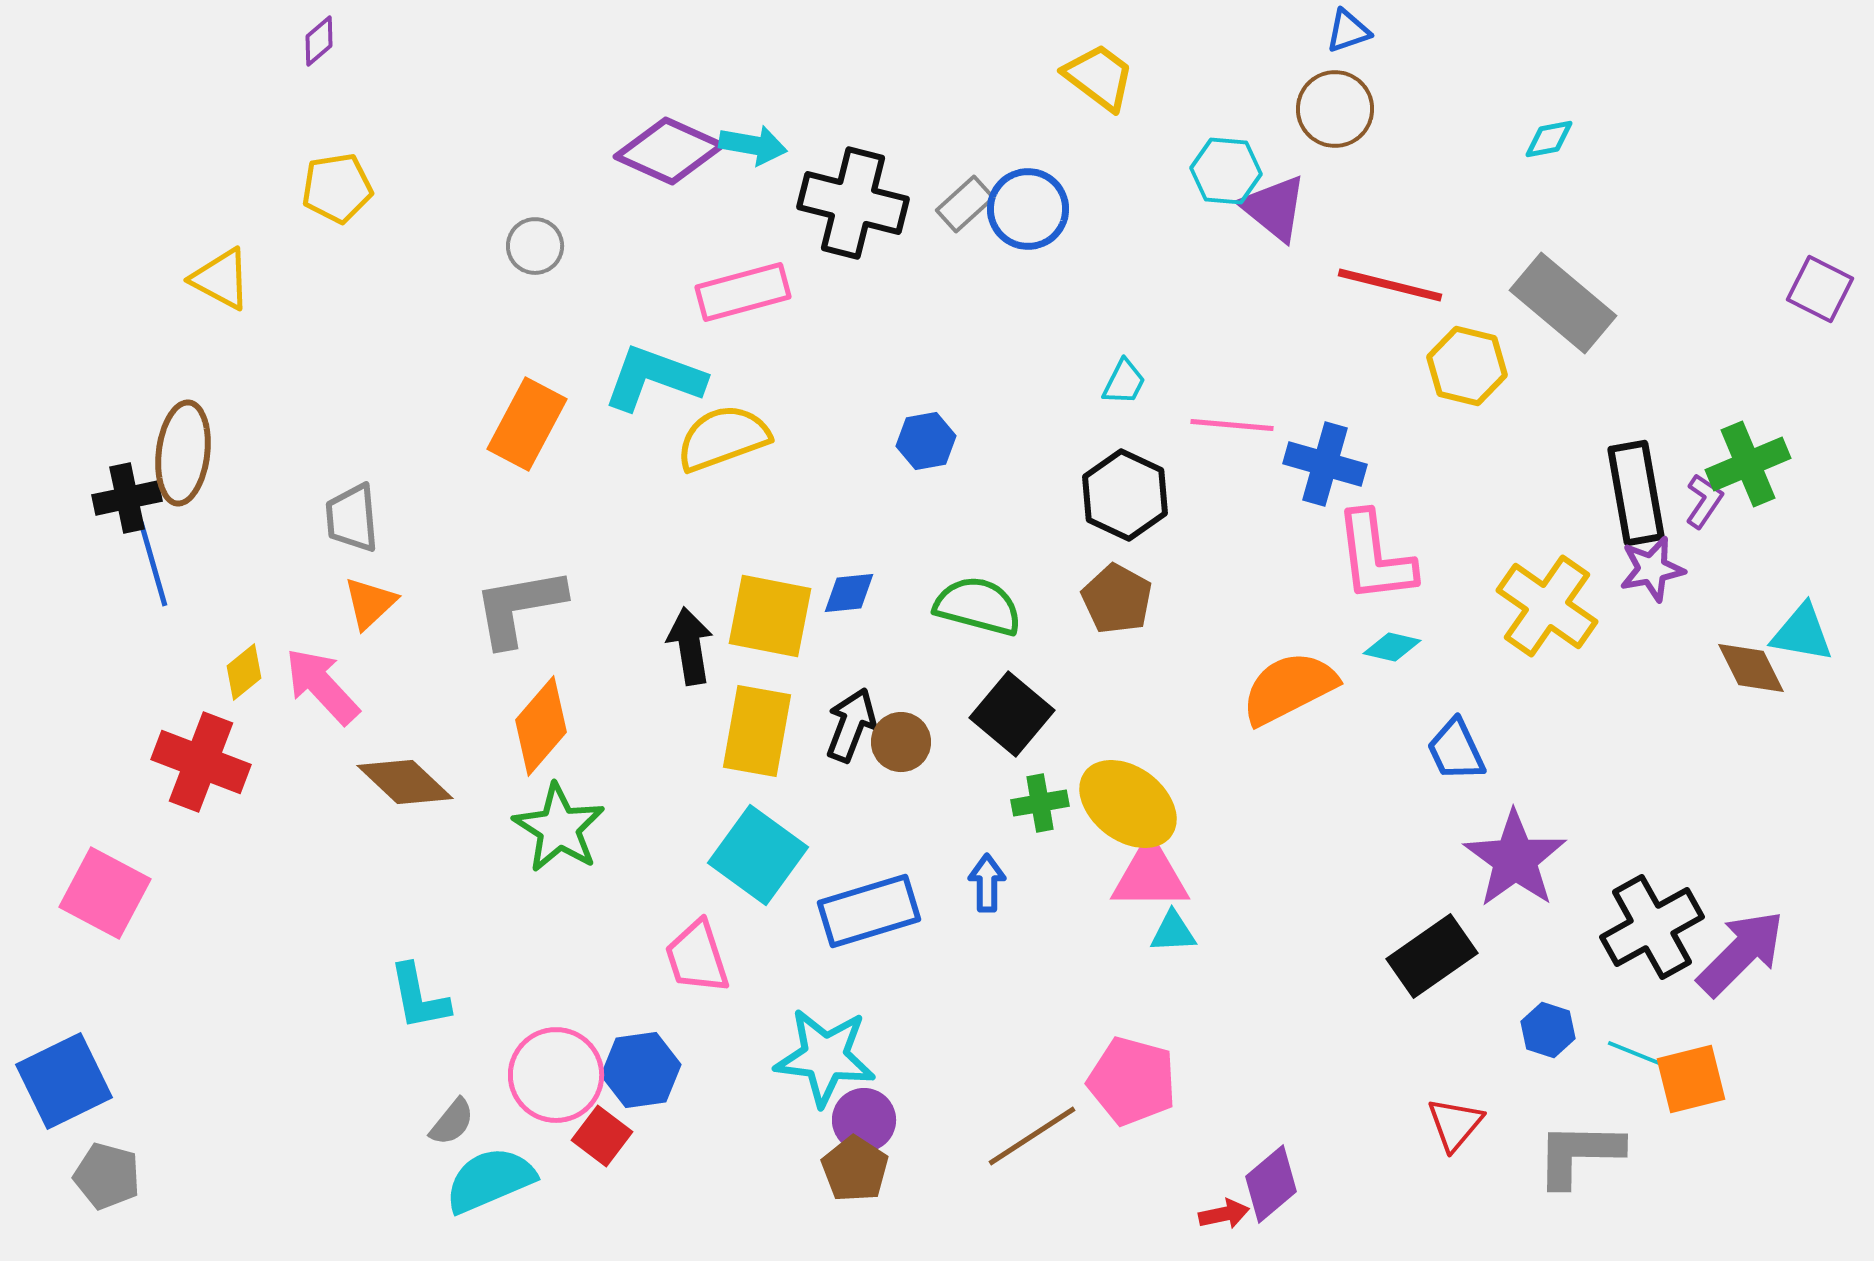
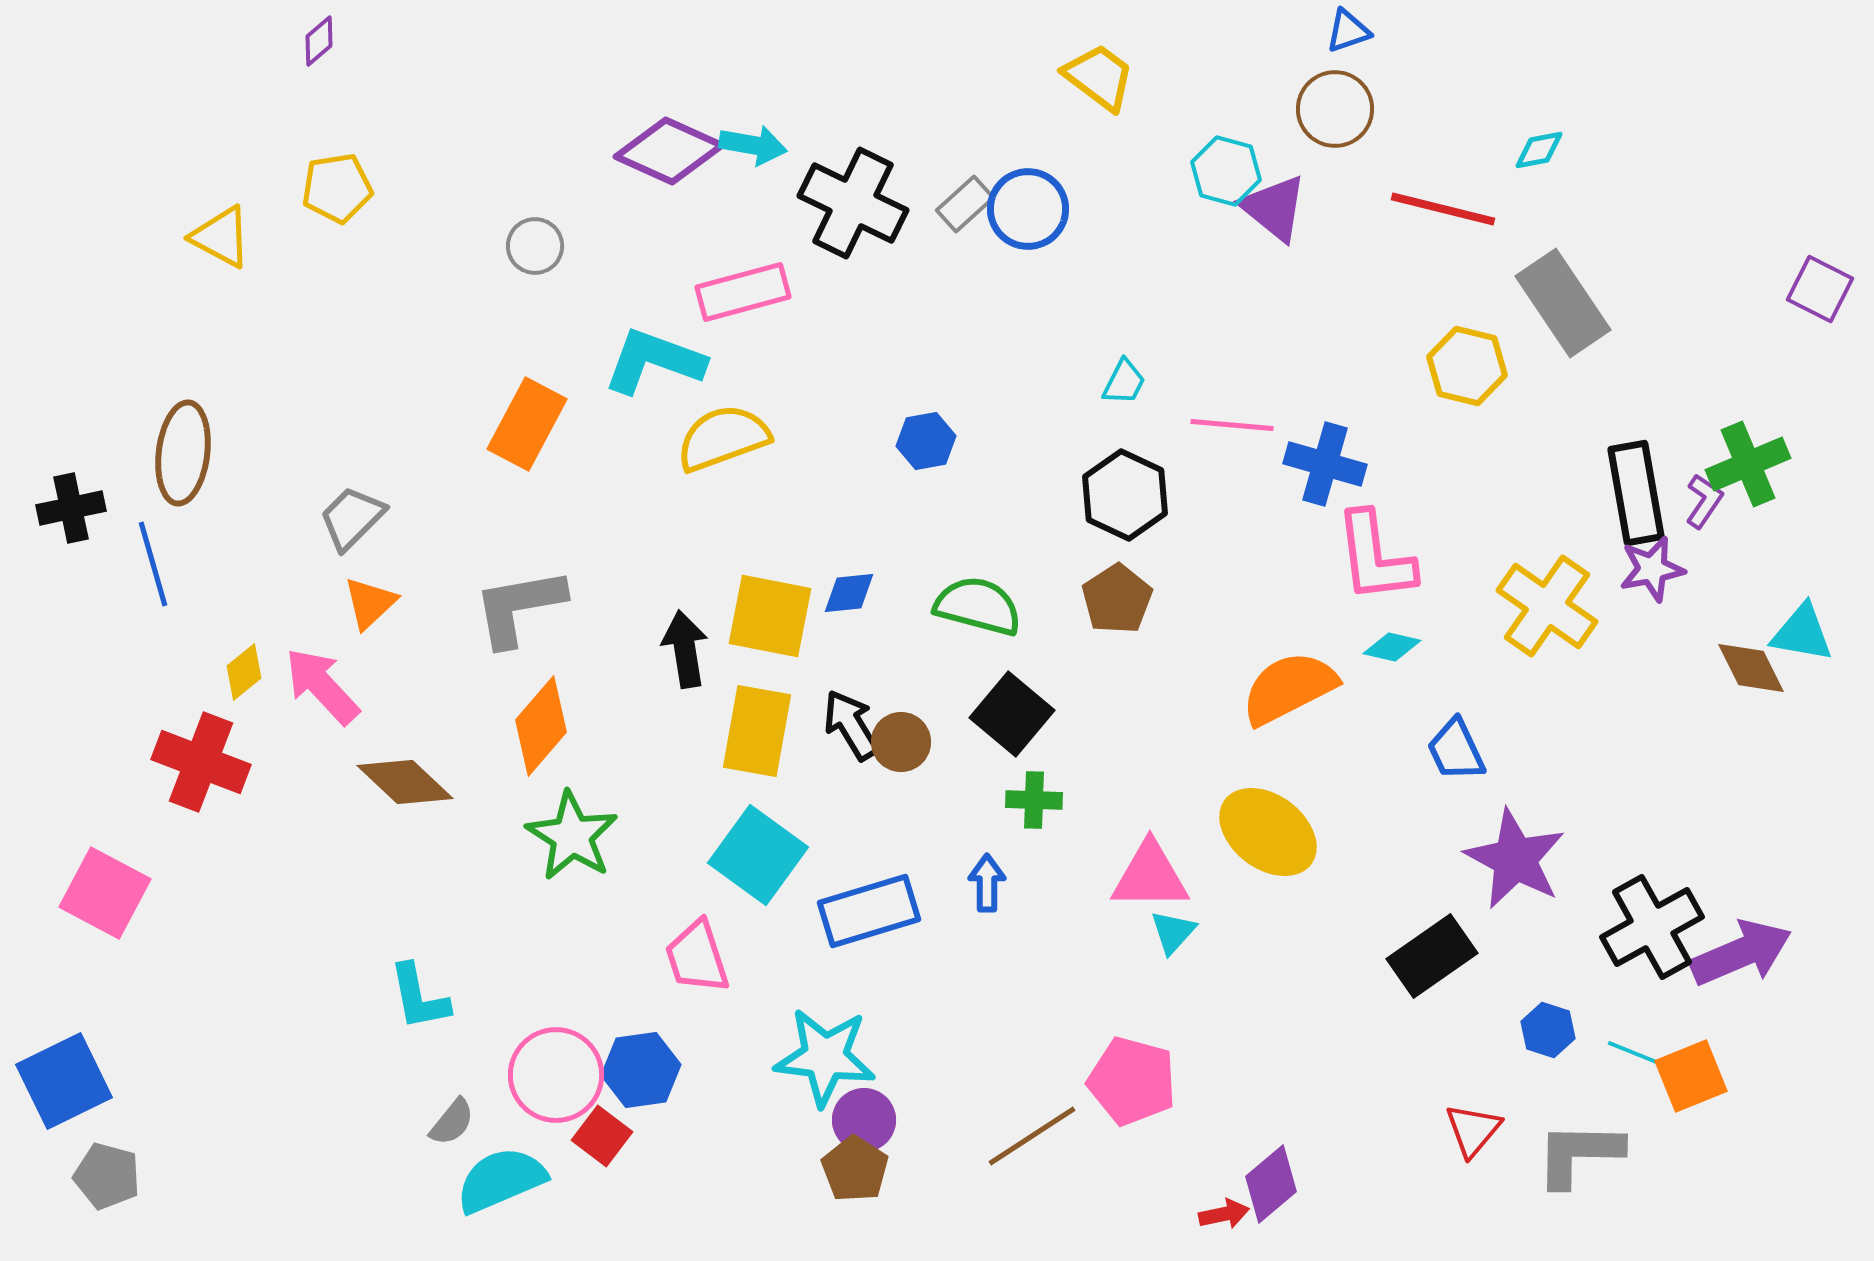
cyan diamond at (1549, 139): moved 10 px left, 11 px down
cyan hexagon at (1226, 171): rotated 10 degrees clockwise
black cross at (853, 203): rotated 12 degrees clockwise
yellow triangle at (221, 279): moved 42 px up
red line at (1390, 285): moved 53 px right, 76 px up
gray rectangle at (1563, 303): rotated 16 degrees clockwise
cyan L-shape at (654, 378): moved 17 px up
black cross at (127, 498): moved 56 px left, 10 px down
gray trapezoid at (352, 518): rotated 50 degrees clockwise
brown pentagon at (1117, 599): rotated 10 degrees clockwise
black arrow at (690, 646): moved 5 px left, 3 px down
black arrow at (851, 725): rotated 52 degrees counterclockwise
green cross at (1040, 803): moved 6 px left, 3 px up; rotated 12 degrees clockwise
yellow ellipse at (1128, 804): moved 140 px right, 28 px down
green star at (559, 828): moved 13 px right, 8 px down
purple star at (1515, 859): rotated 8 degrees counterclockwise
cyan triangle at (1173, 932): rotated 45 degrees counterclockwise
purple arrow at (1741, 953): rotated 22 degrees clockwise
orange square at (1691, 1079): moved 3 px up; rotated 8 degrees counterclockwise
red triangle at (1455, 1124): moved 18 px right, 6 px down
cyan semicircle at (490, 1180): moved 11 px right
